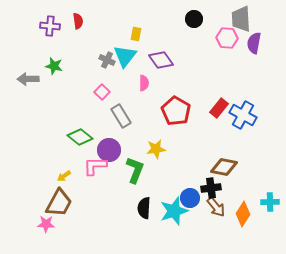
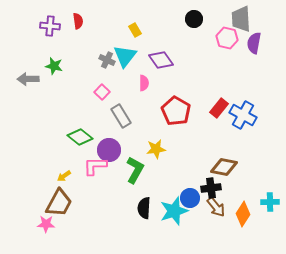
yellow rectangle: moved 1 px left, 4 px up; rotated 40 degrees counterclockwise
pink hexagon: rotated 10 degrees clockwise
green L-shape: rotated 8 degrees clockwise
